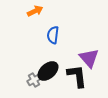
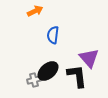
gray cross: rotated 16 degrees clockwise
